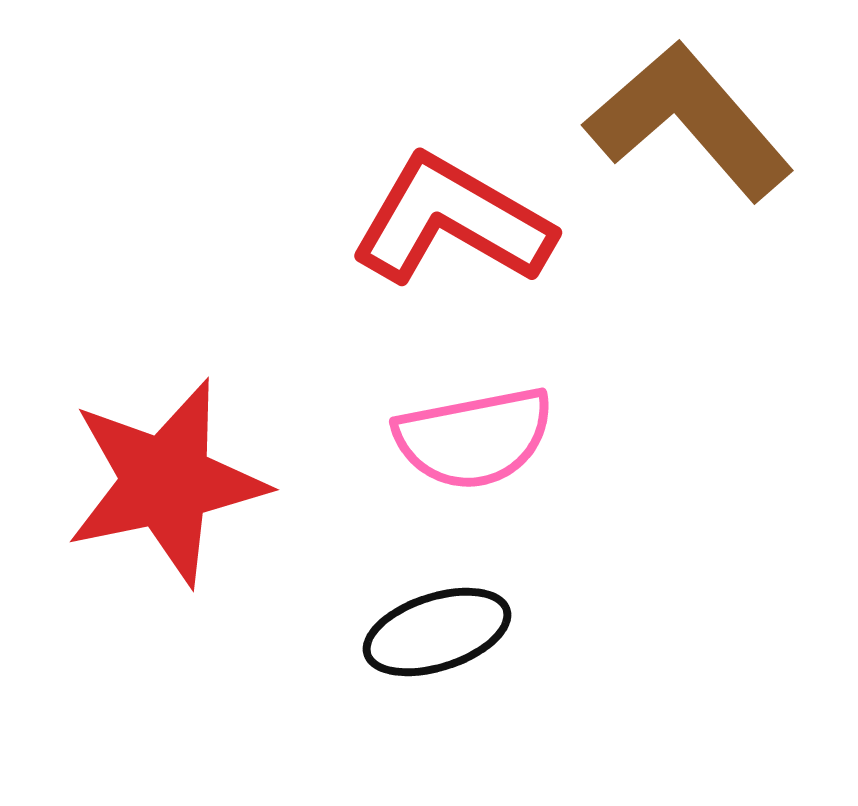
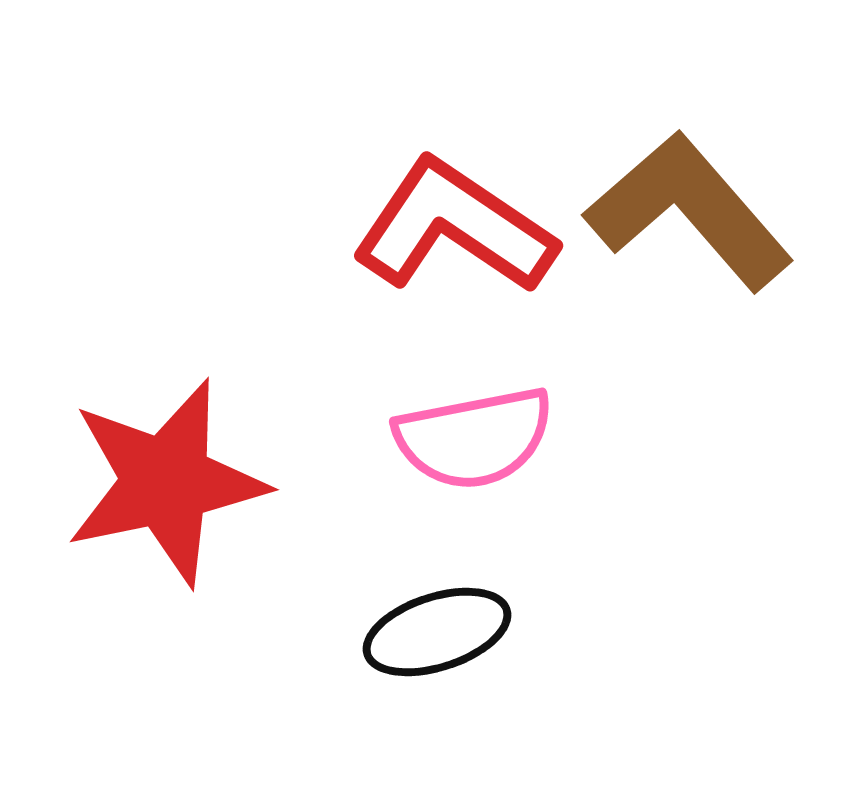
brown L-shape: moved 90 px down
red L-shape: moved 2 px right, 6 px down; rotated 4 degrees clockwise
